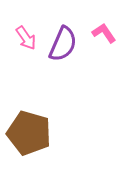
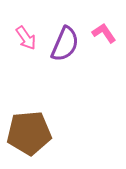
purple semicircle: moved 2 px right
brown pentagon: rotated 21 degrees counterclockwise
